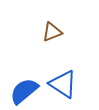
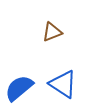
blue semicircle: moved 5 px left, 3 px up
